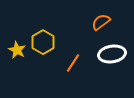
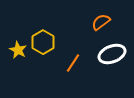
yellow star: moved 1 px right
white ellipse: rotated 12 degrees counterclockwise
